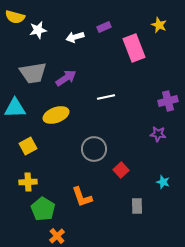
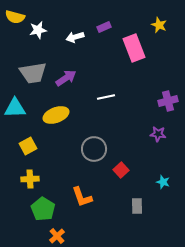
yellow cross: moved 2 px right, 3 px up
